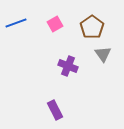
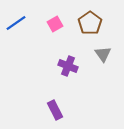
blue line: rotated 15 degrees counterclockwise
brown pentagon: moved 2 px left, 4 px up
